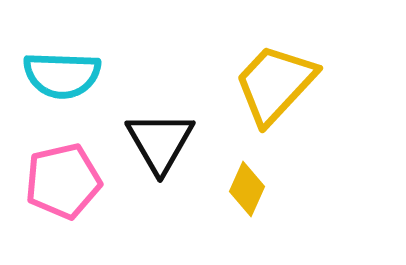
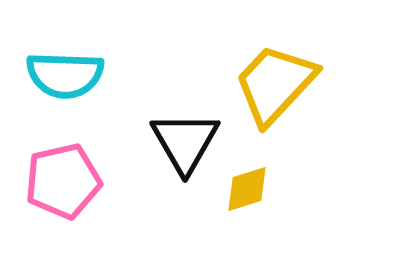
cyan semicircle: moved 3 px right
black triangle: moved 25 px right
yellow diamond: rotated 48 degrees clockwise
